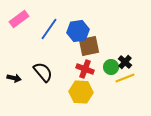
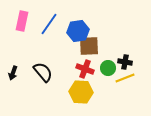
pink rectangle: moved 3 px right, 2 px down; rotated 42 degrees counterclockwise
blue line: moved 5 px up
brown square: rotated 10 degrees clockwise
black cross: rotated 32 degrees counterclockwise
green circle: moved 3 px left, 1 px down
black arrow: moved 1 px left, 5 px up; rotated 96 degrees clockwise
